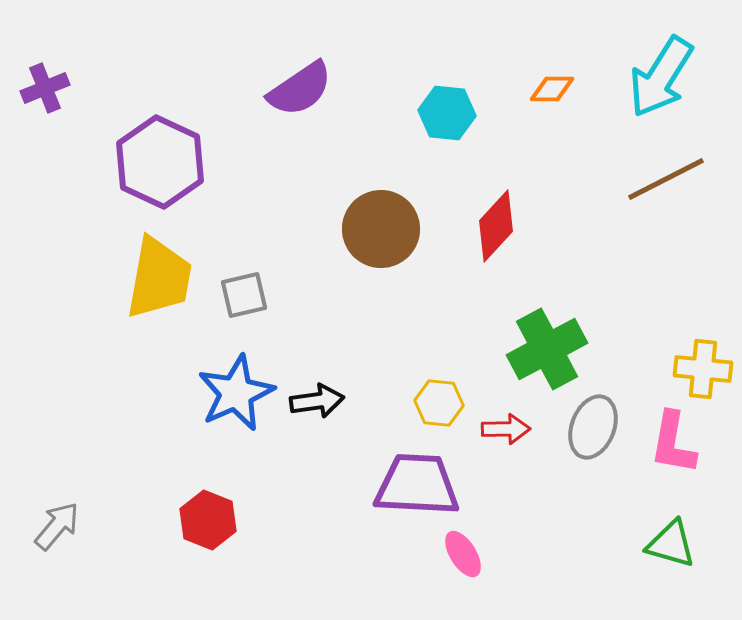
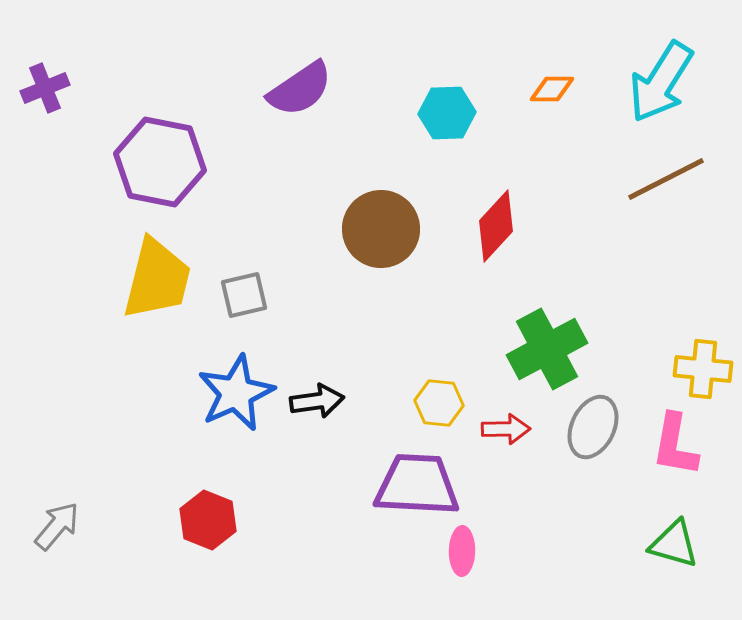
cyan arrow: moved 5 px down
cyan hexagon: rotated 8 degrees counterclockwise
purple hexagon: rotated 14 degrees counterclockwise
yellow trapezoid: moved 2 px left, 1 px down; rotated 4 degrees clockwise
gray ellipse: rotated 4 degrees clockwise
pink L-shape: moved 2 px right, 2 px down
green triangle: moved 3 px right
pink ellipse: moved 1 px left, 3 px up; rotated 33 degrees clockwise
